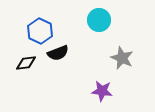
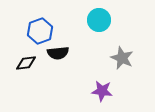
blue hexagon: rotated 15 degrees clockwise
black semicircle: rotated 15 degrees clockwise
